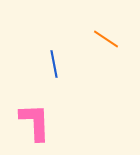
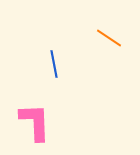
orange line: moved 3 px right, 1 px up
